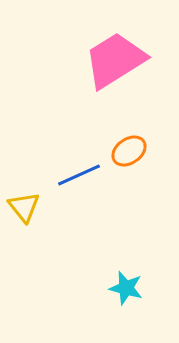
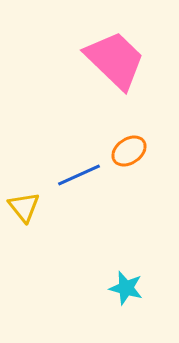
pink trapezoid: rotated 76 degrees clockwise
